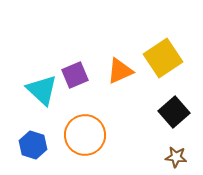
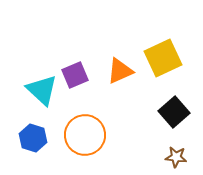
yellow square: rotated 9 degrees clockwise
blue hexagon: moved 7 px up
